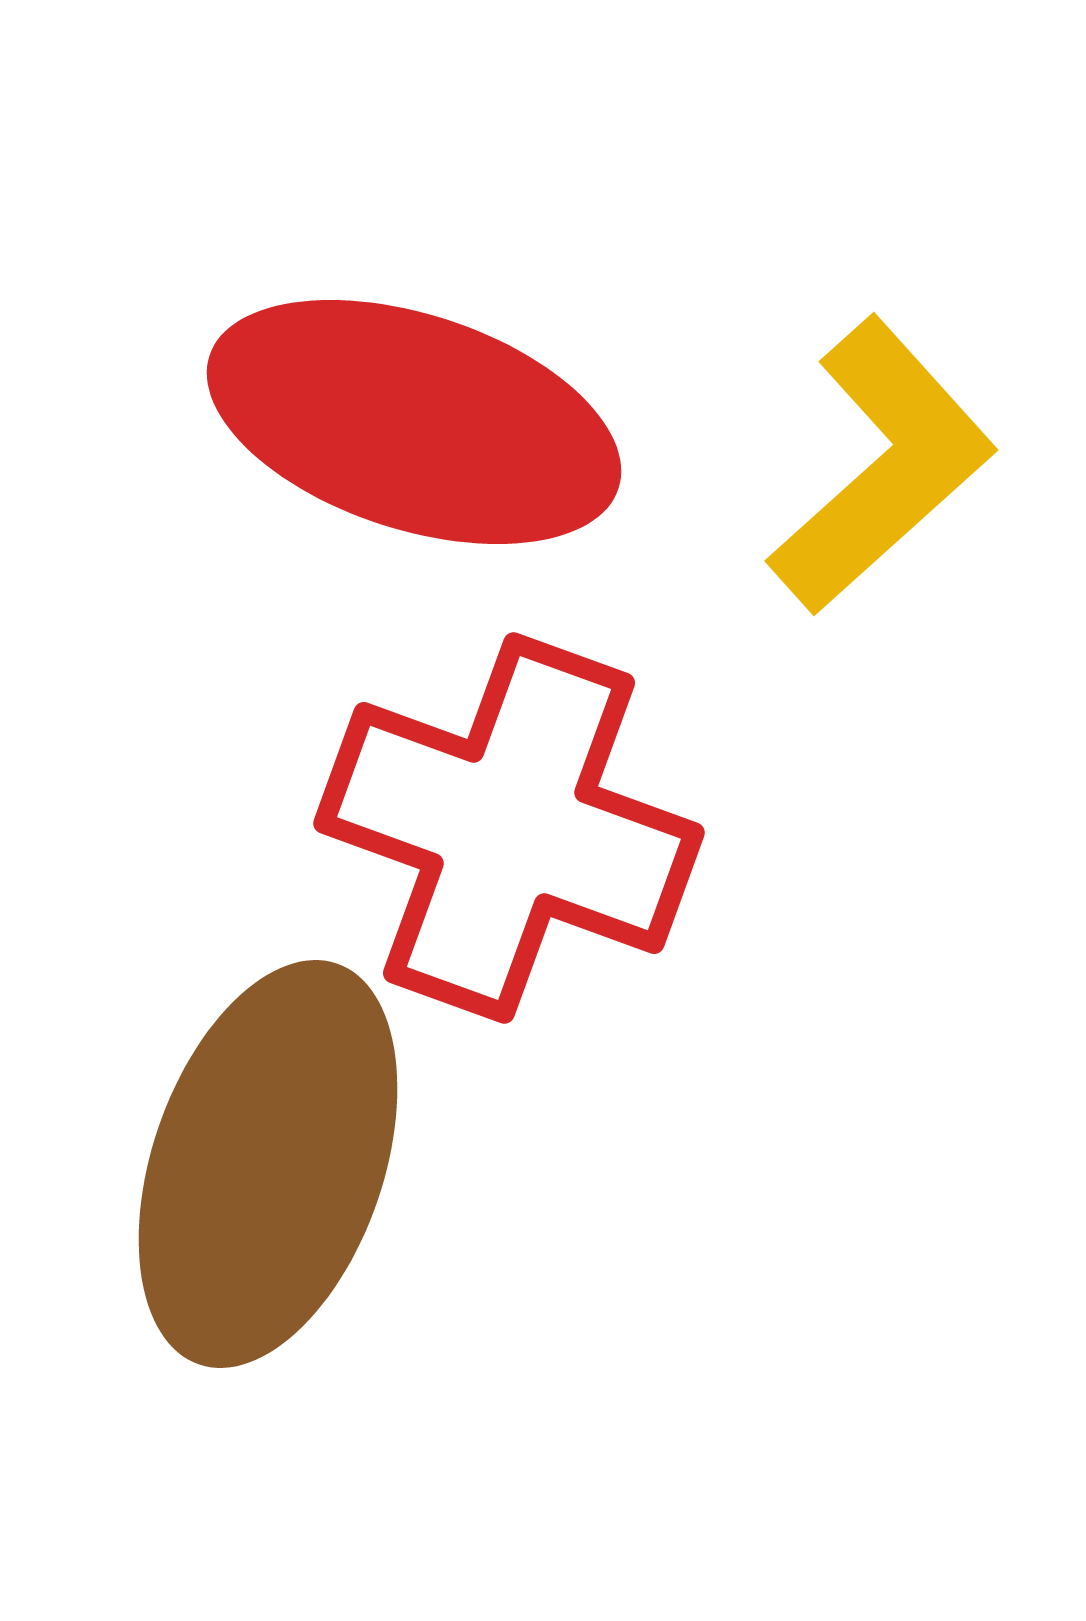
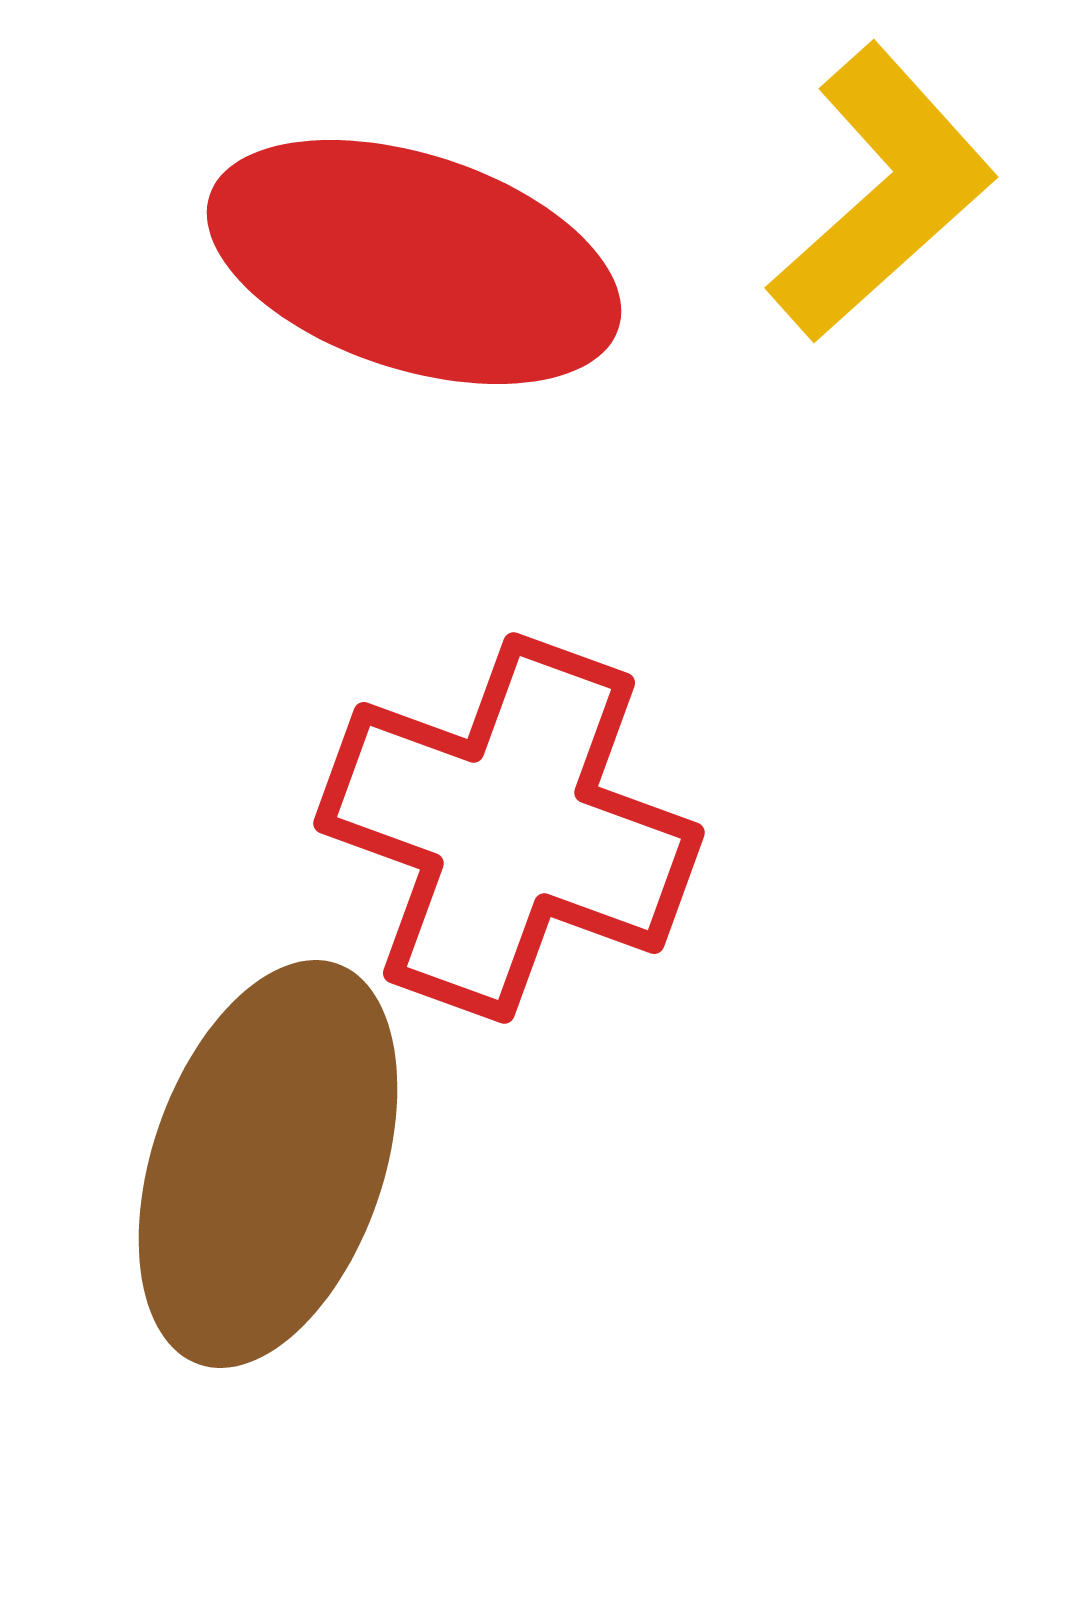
red ellipse: moved 160 px up
yellow L-shape: moved 273 px up
